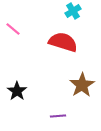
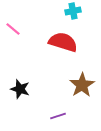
cyan cross: rotated 21 degrees clockwise
black star: moved 3 px right, 2 px up; rotated 18 degrees counterclockwise
purple line: rotated 14 degrees counterclockwise
